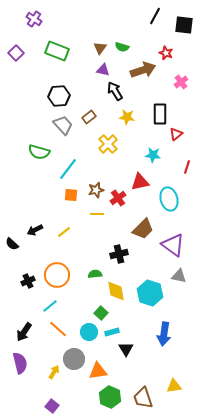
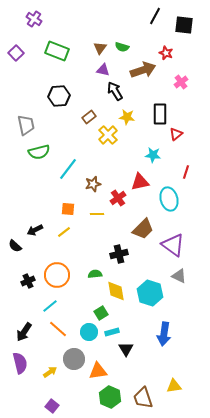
gray trapezoid at (63, 125): moved 37 px left; rotated 30 degrees clockwise
yellow cross at (108, 144): moved 9 px up
green semicircle at (39, 152): rotated 30 degrees counterclockwise
red line at (187, 167): moved 1 px left, 5 px down
brown star at (96, 190): moved 3 px left, 6 px up
orange square at (71, 195): moved 3 px left, 14 px down
black semicircle at (12, 244): moved 3 px right, 2 px down
gray triangle at (179, 276): rotated 14 degrees clockwise
green square at (101, 313): rotated 16 degrees clockwise
yellow arrow at (54, 372): moved 4 px left; rotated 24 degrees clockwise
